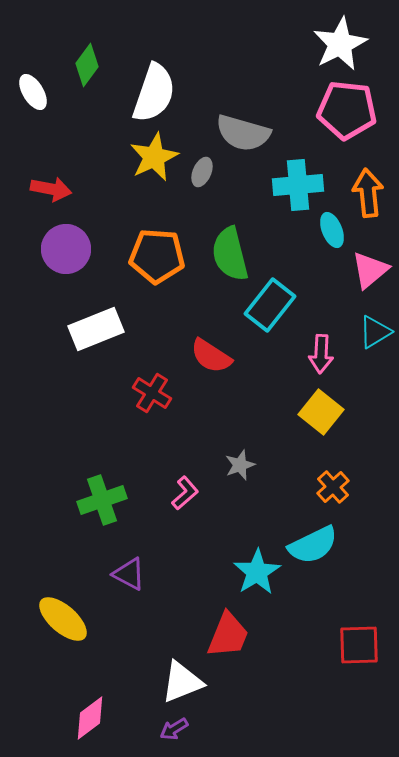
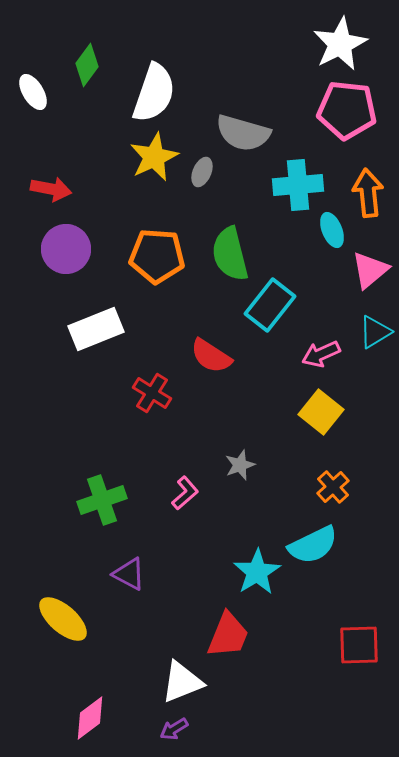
pink arrow: rotated 63 degrees clockwise
